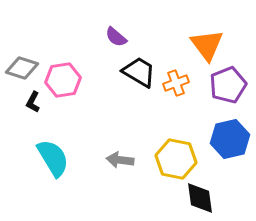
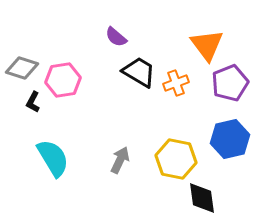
purple pentagon: moved 2 px right, 2 px up
gray arrow: rotated 108 degrees clockwise
black diamond: moved 2 px right
